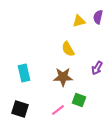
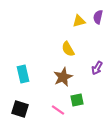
cyan rectangle: moved 1 px left, 1 px down
brown star: rotated 24 degrees counterclockwise
green square: moved 2 px left; rotated 32 degrees counterclockwise
pink line: rotated 72 degrees clockwise
